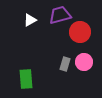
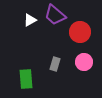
purple trapezoid: moved 5 px left; rotated 125 degrees counterclockwise
gray rectangle: moved 10 px left
